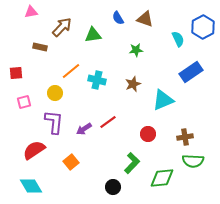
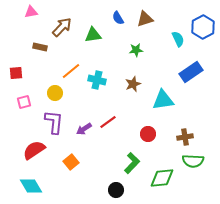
brown triangle: rotated 36 degrees counterclockwise
cyan triangle: rotated 15 degrees clockwise
black circle: moved 3 px right, 3 px down
